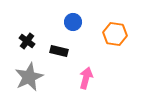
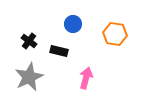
blue circle: moved 2 px down
black cross: moved 2 px right
